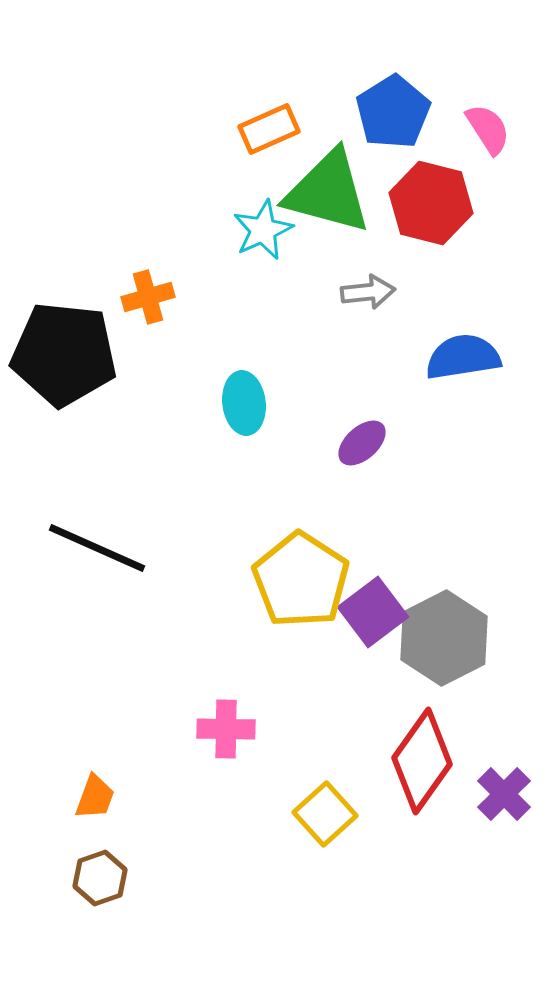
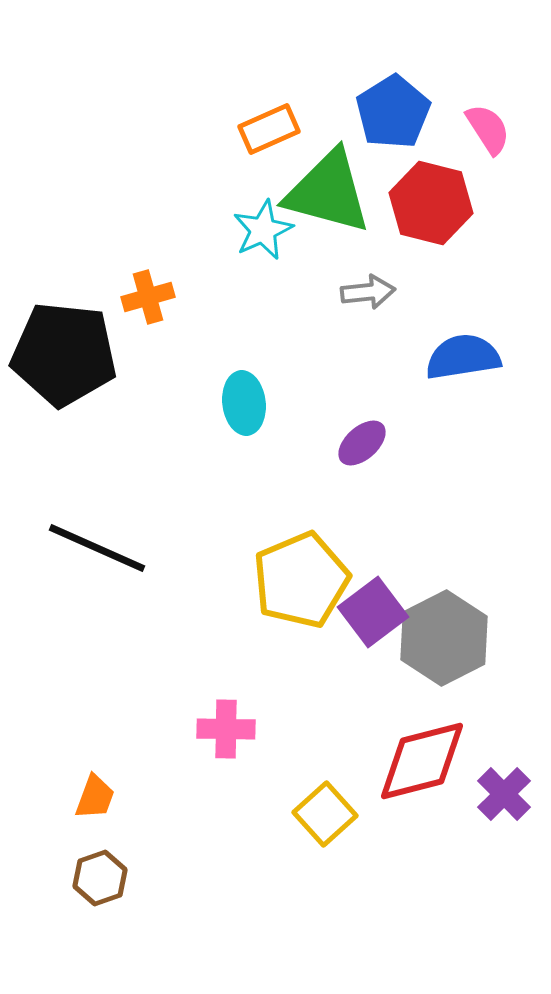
yellow pentagon: rotated 16 degrees clockwise
red diamond: rotated 40 degrees clockwise
